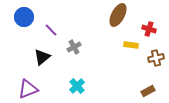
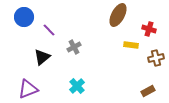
purple line: moved 2 px left
